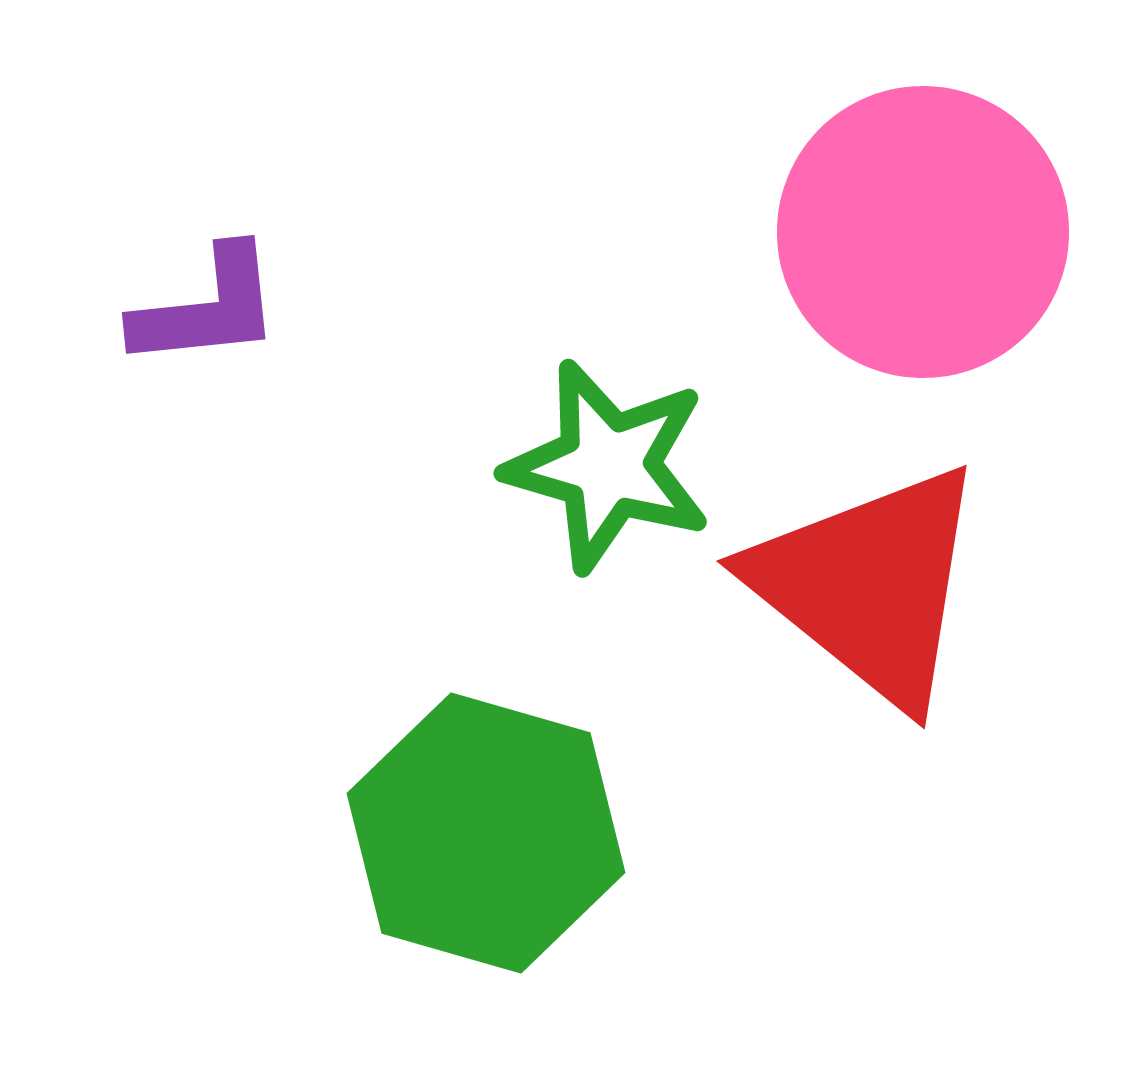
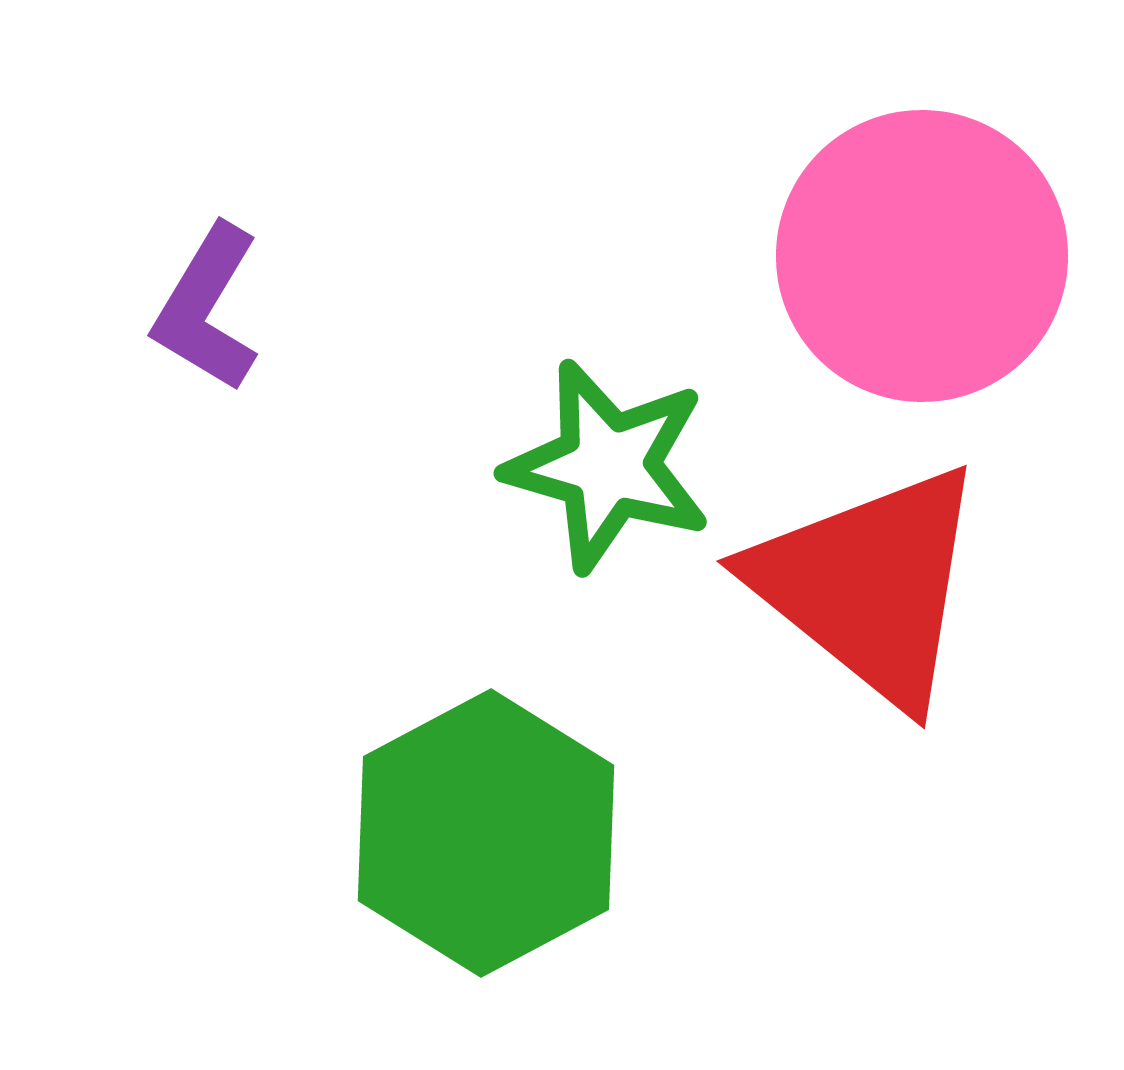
pink circle: moved 1 px left, 24 px down
purple L-shape: rotated 127 degrees clockwise
green hexagon: rotated 16 degrees clockwise
